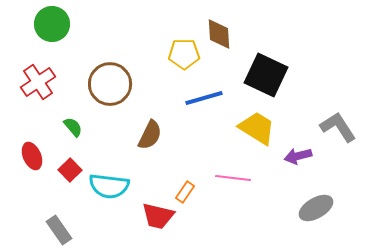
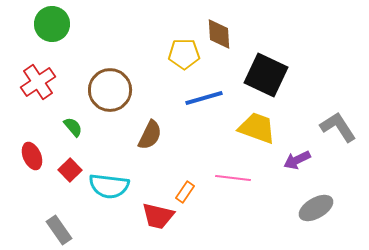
brown circle: moved 6 px down
yellow trapezoid: rotated 12 degrees counterclockwise
purple arrow: moved 1 px left, 4 px down; rotated 12 degrees counterclockwise
